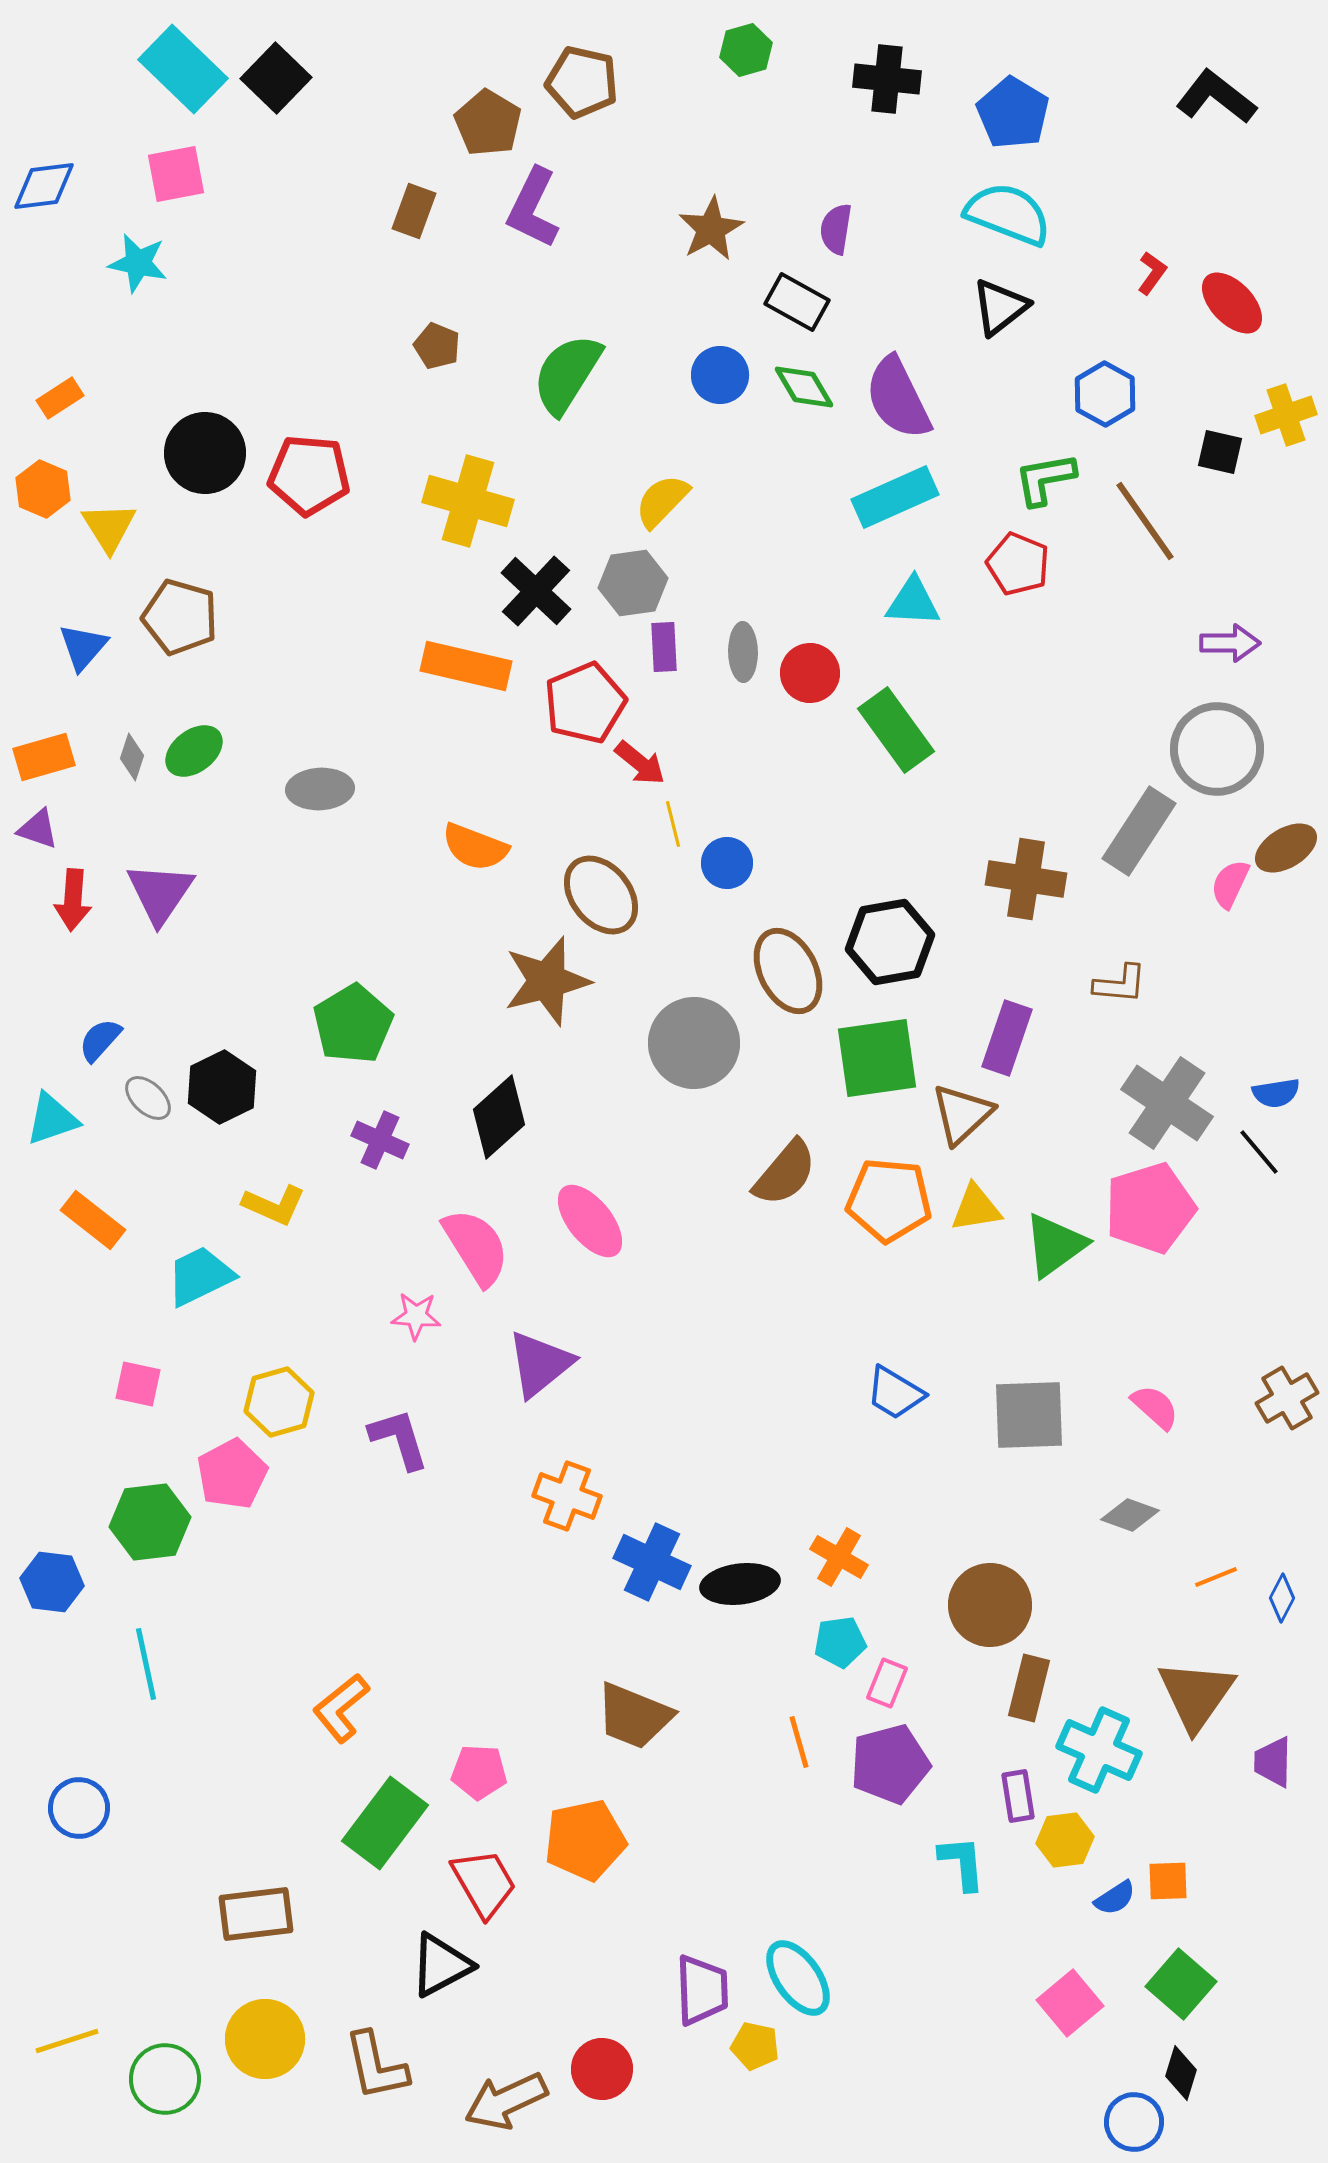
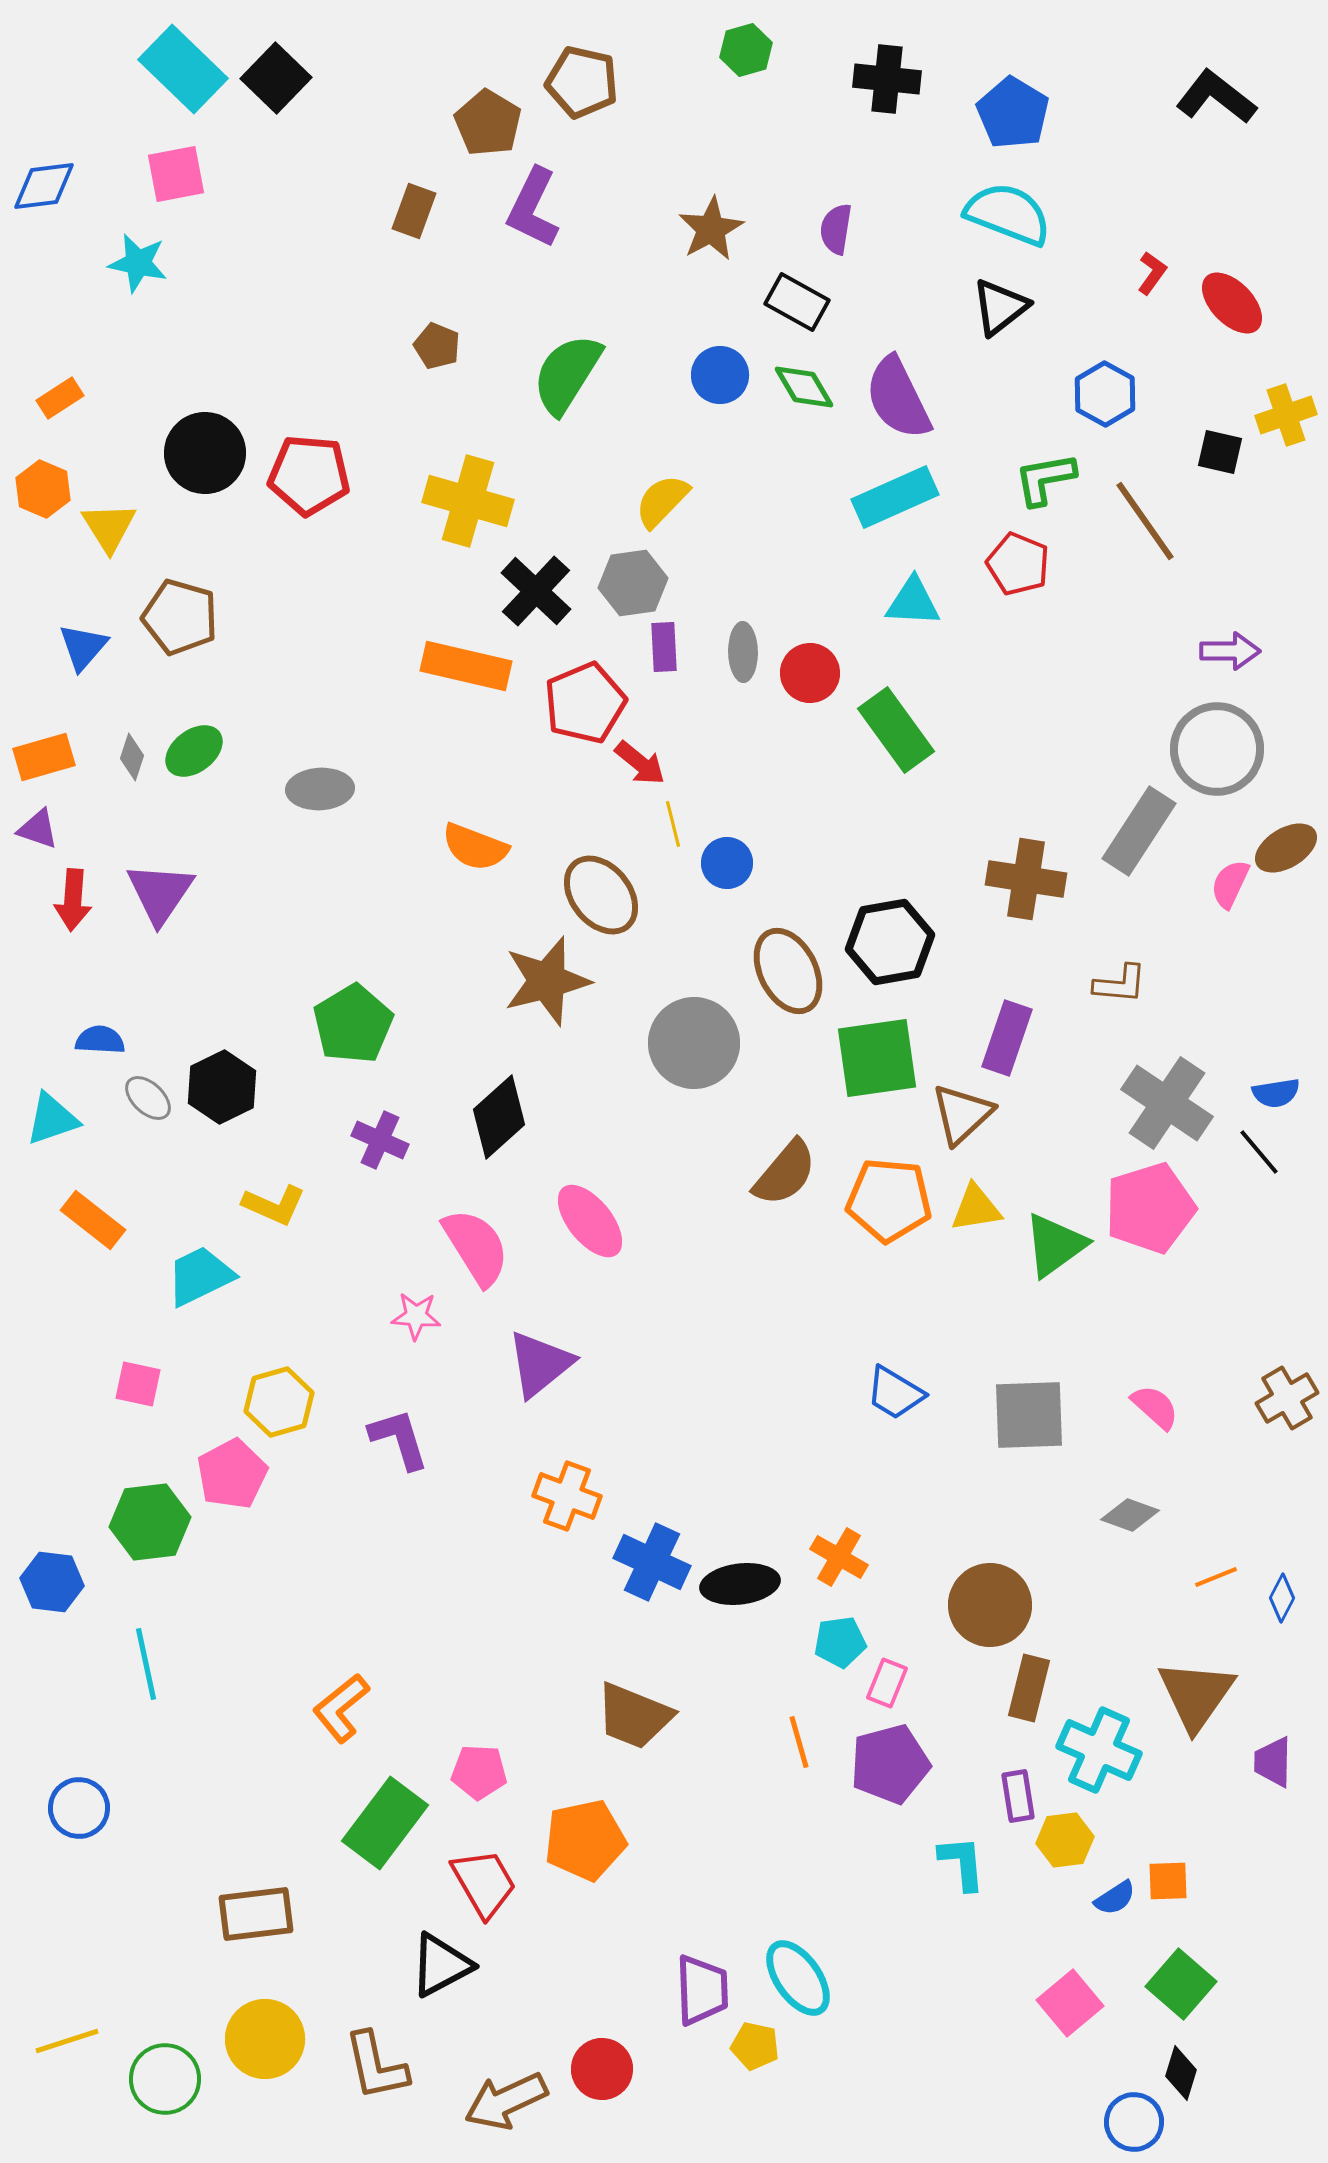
purple arrow at (1230, 643): moved 8 px down
blue semicircle at (100, 1040): rotated 51 degrees clockwise
